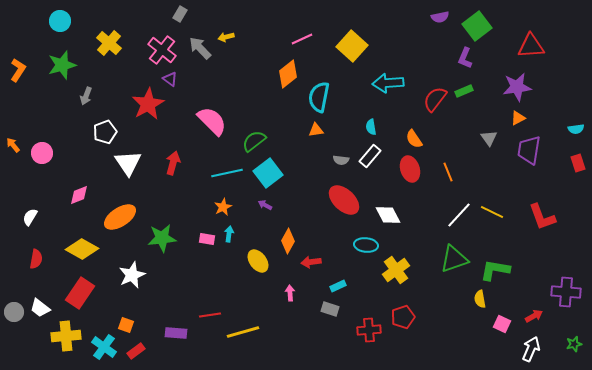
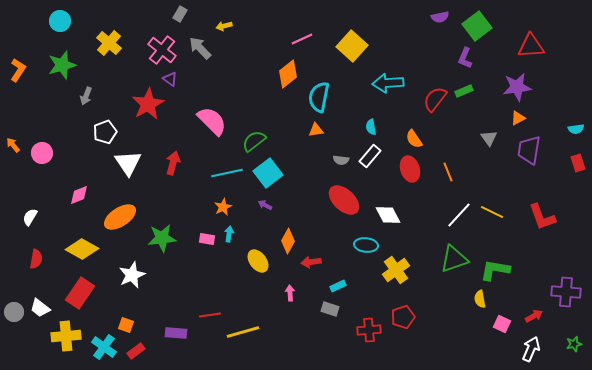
yellow arrow at (226, 37): moved 2 px left, 11 px up
